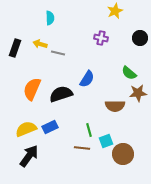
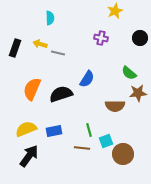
blue rectangle: moved 4 px right, 4 px down; rotated 14 degrees clockwise
